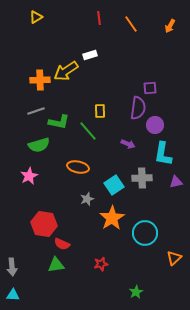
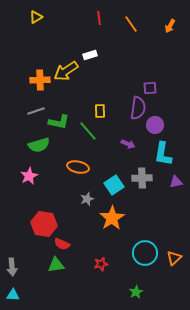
cyan circle: moved 20 px down
